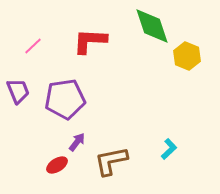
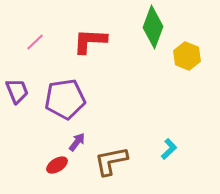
green diamond: moved 1 px right, 1 px down; rotated 39 degrees clockwise
pink line: moved 2 px right, 4 px up
purple trapezoid: moved 1 px left
